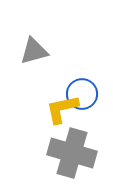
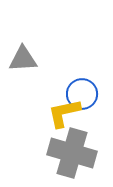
gray triangle: moved 11 px left, 8 px down; rotated 12 degrees clockwise
yellow L-shape: moved 2 px right, 4 px down
